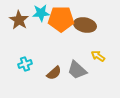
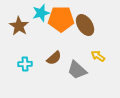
cyan star: rotated 12 degrees counterclockwise
brown star: moved 6 px down
brown ellipse: rotated 45 degrees clockwise
cyan cross: rotated 16 degrees clockwise
brown semicircle: moved 15 px up
